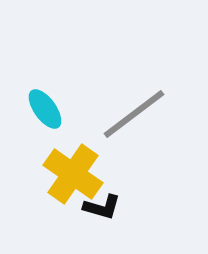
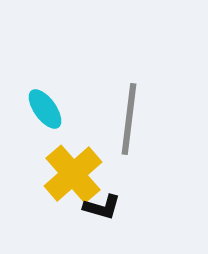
gray line: moved 5 px left, 5 px down; rotated 46 degrees counterclockwise
yellow cross: rotated 14 degrees clockwise
